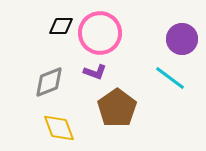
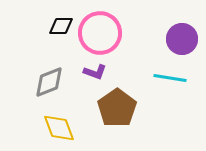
cyan line: rotated 28 degrees counterclockwise
